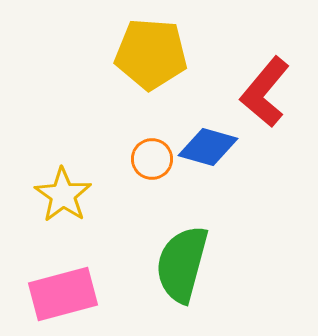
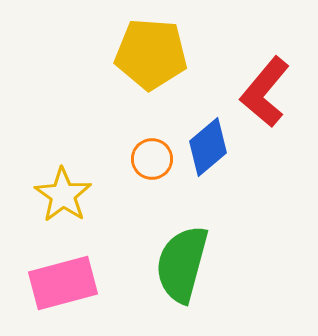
blue diamond: rotated 56 degrees counterclockwise
pink rectangle: moved 11 px up
